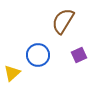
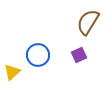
brown semicircle: moved 25 px right, 1 px down
yellow triangle: moved 1 px up
